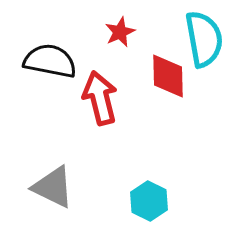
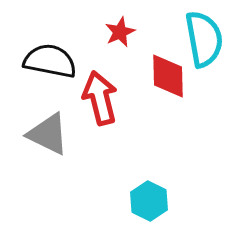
gray triangle: moved 5 px left, 53 px up
